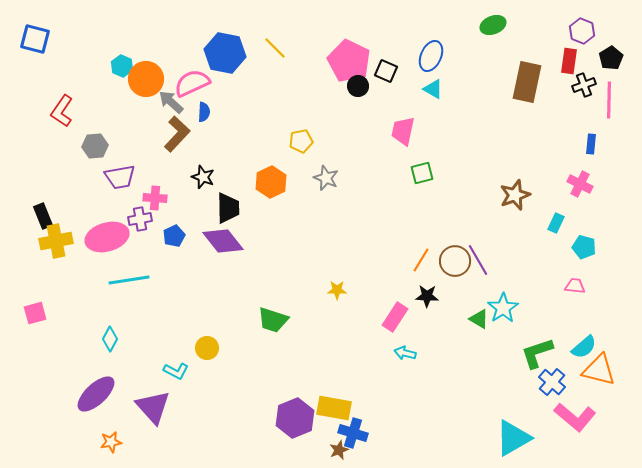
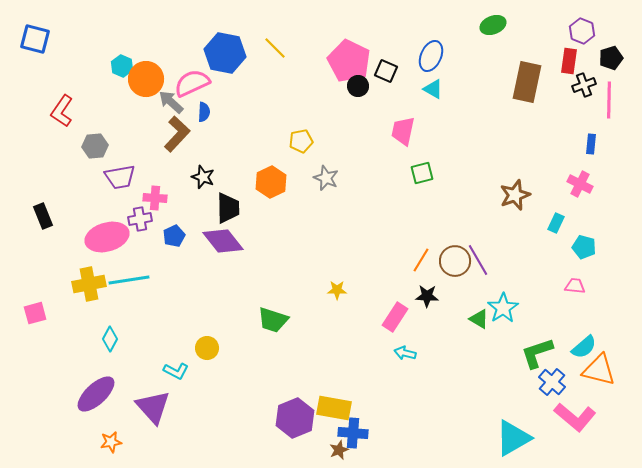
black pentagon at (611, 58): rotated 15 degrees clockwise
yellow cross at (56, 241): moved 33 px right, 43 px down
blue cross at (353, 433): rotated 12 degrees counterclockwise
